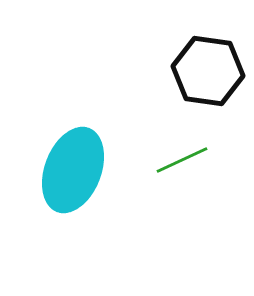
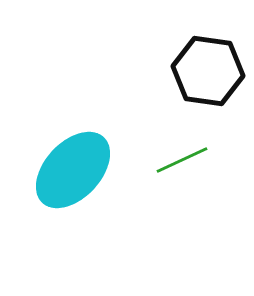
cyan ellipse: rotated 22 degrees clockwise
